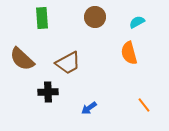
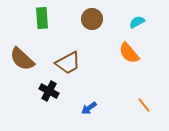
brown circle: moved 3 px left, 2 px down
orange semicircle: rotated 25 degrees counterclockwise
black cross: moved 1 px right, 1 px up; rotated 30 degrees clockwise
